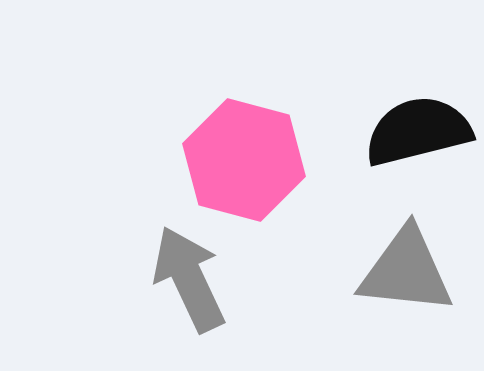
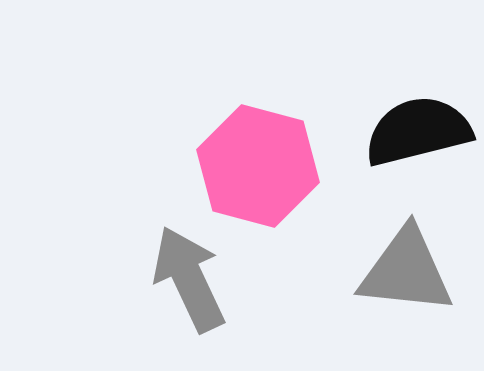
pink hexagon: moved 14 px right, 6 px down
